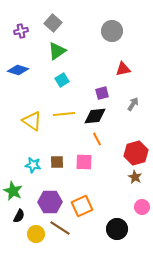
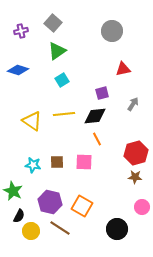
brown star: rotated 24 degrees counterclockwise
purple hexagon: rotated 15 degrees clockwise
orange square: rotated 35 degrees counterclockwise
yellow circle: moved 5 px left, 3 px up
